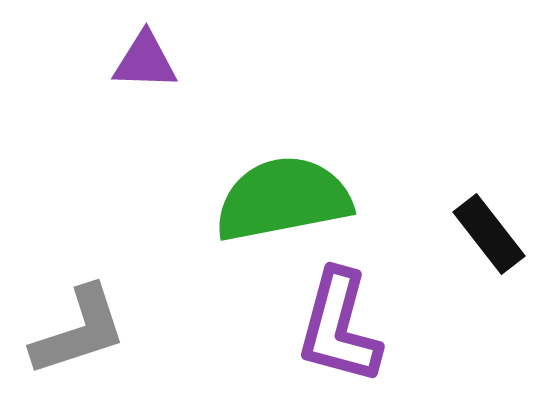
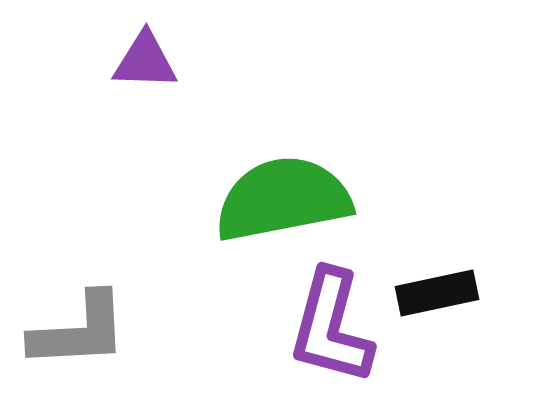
black rectangle: moved 52 px left, 59 px down; rotated 64 degrees counterclockwise
purple L-shape: moved 8 px left
gray L-shape: rotated 15 degrees clockwise
